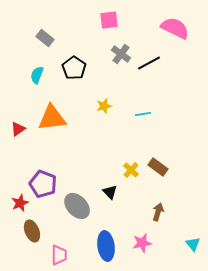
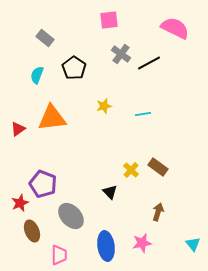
gray ellipse: moved 6 px left, 10 px down
